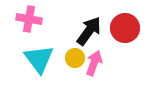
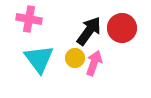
red circle: moved 3 px left
